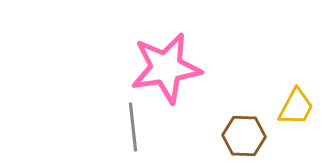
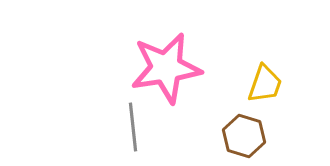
yellow trapezoid: moved 31 px left, 23 px up; rotated 9 degrees counterclockwise
brown hexagon: rotated 15 degrees clockwise
